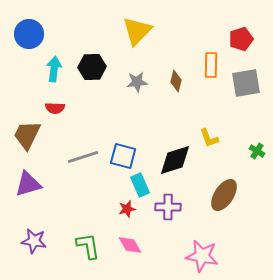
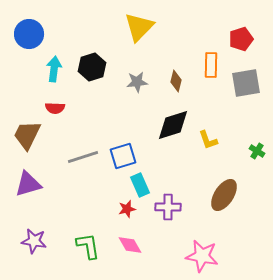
yellow triangle: moved 2 px right, 4 px up
black hexagon: rotated 16 degrees counterclockwise
yellow L-shape: moved 1 px left, 2 px down
blue square: rotated 32 degrees counterclockwise
black diamond: moved 2 px left, 35 px up
